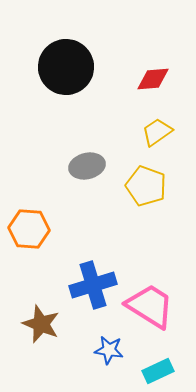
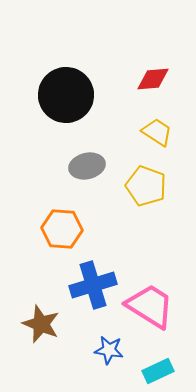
black circle: moved 28 px down
yellow trapezoid: rotated 68 degrees clockwise
orange hexagon: moved 33 px right
